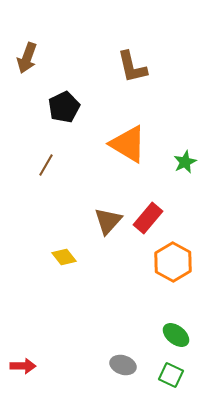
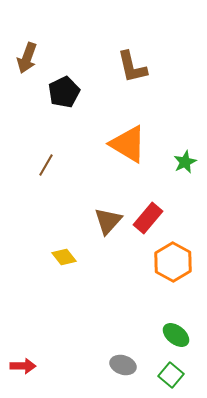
black pentagon: moved 15 px up
green square: rotated 15 degrees clockwise
